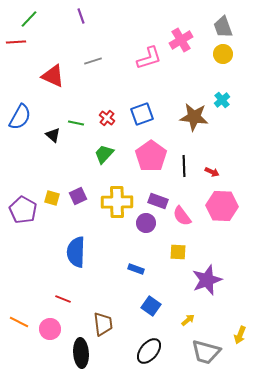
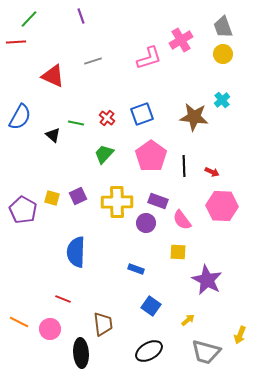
pink semicircle at (182, 216): moved 4 px down
purple star at (207, 280): rotated 24 degrees counterclockwise
black ellipse at (149, 351): rotated 20 degrees clockwise
